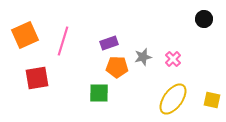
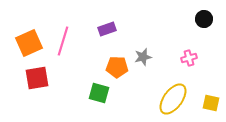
orange square: moved 4 px right, 8 px down
purple rectangle: moved 2 px left, 14 px up
pink cross: moved 16 px right, 1 px up; rotated 28 degrees clockwise
green square: rotated 15 degrees clockwise
yellow square: moved 1 px left, 3 px down
